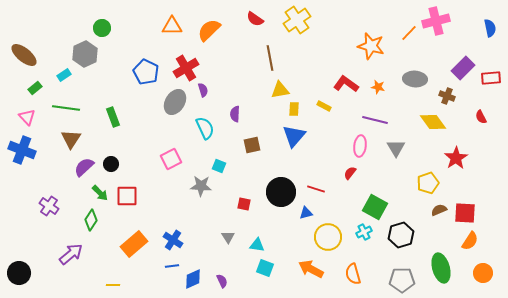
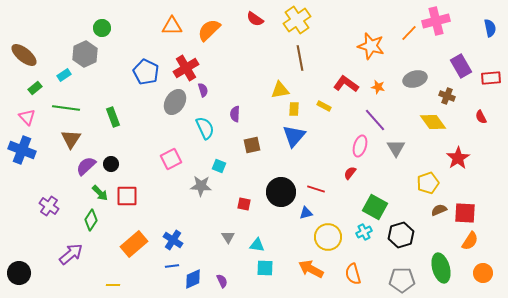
brown line at (270, 58): moved 30 px right
purple rectangle at (463, 68): moved 2 px left, 2 px up; rotated 75 degrees counterclockwise
gray ellipse at (415, 79): rotated 20 degrees counterclockwise
purple line at (375, 120): rotated 35 degrees clockwise
pink ellipse at (360, 146): rotated 10 degrees clockwise
red star at (456, 158): moved 2 px right
purple semicircle at (84, 167): moved 2 px right, 1 px up
cyan square at (265, 268): rotated 18 degrees counterclockwise
